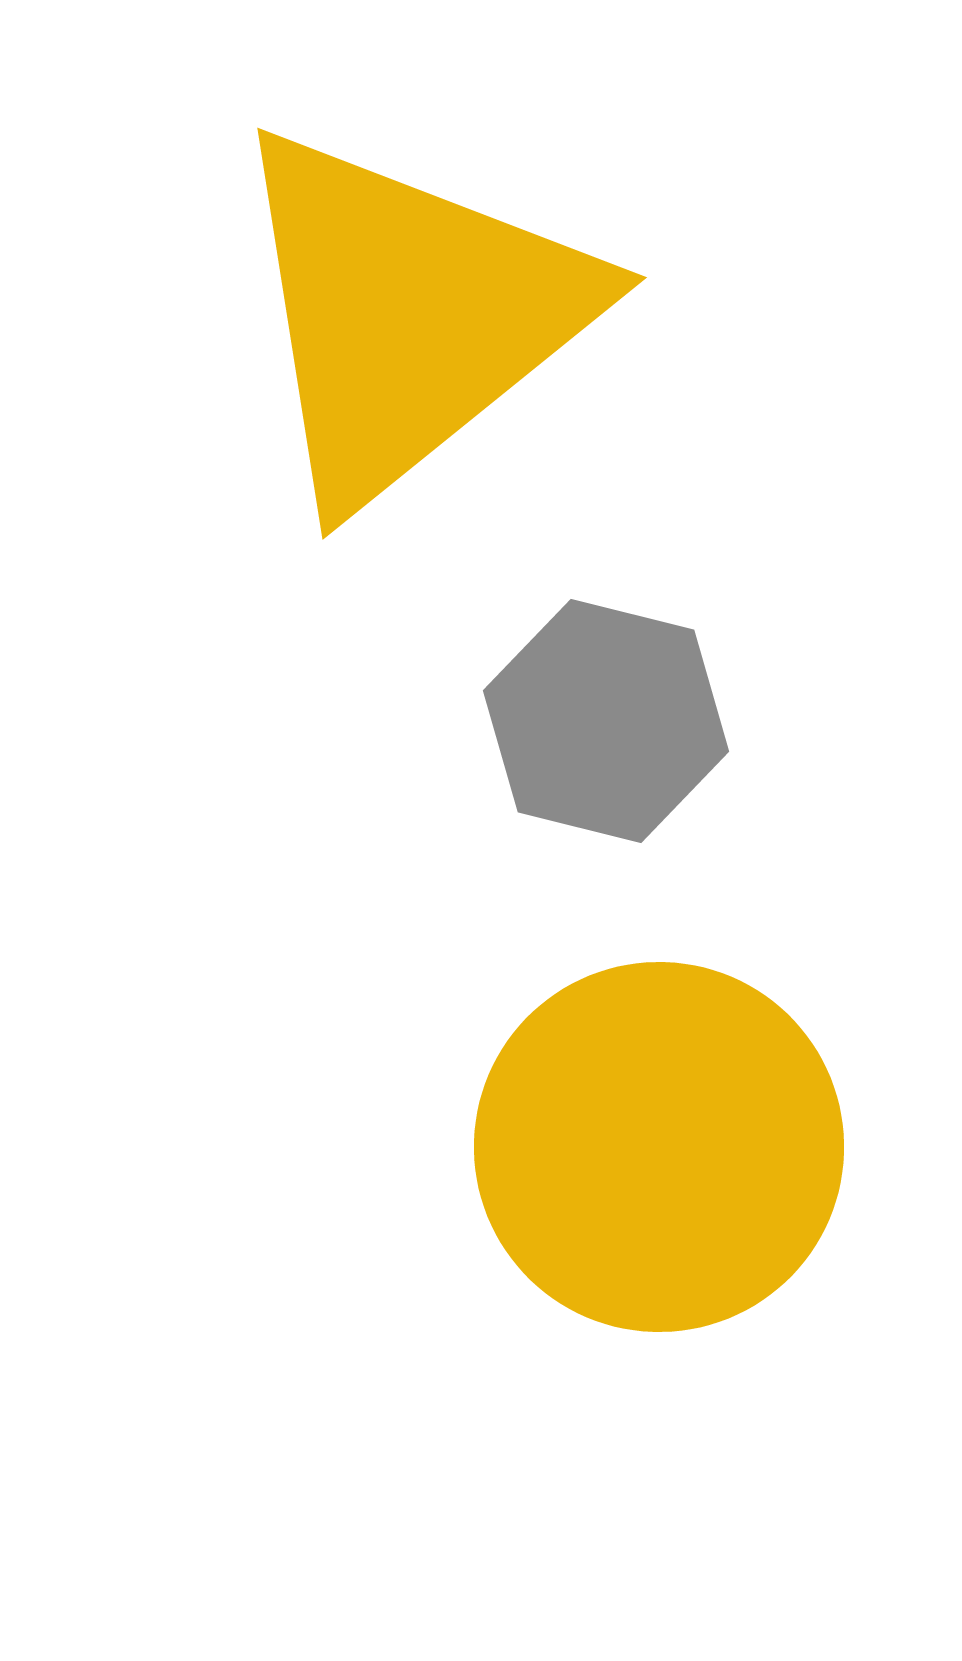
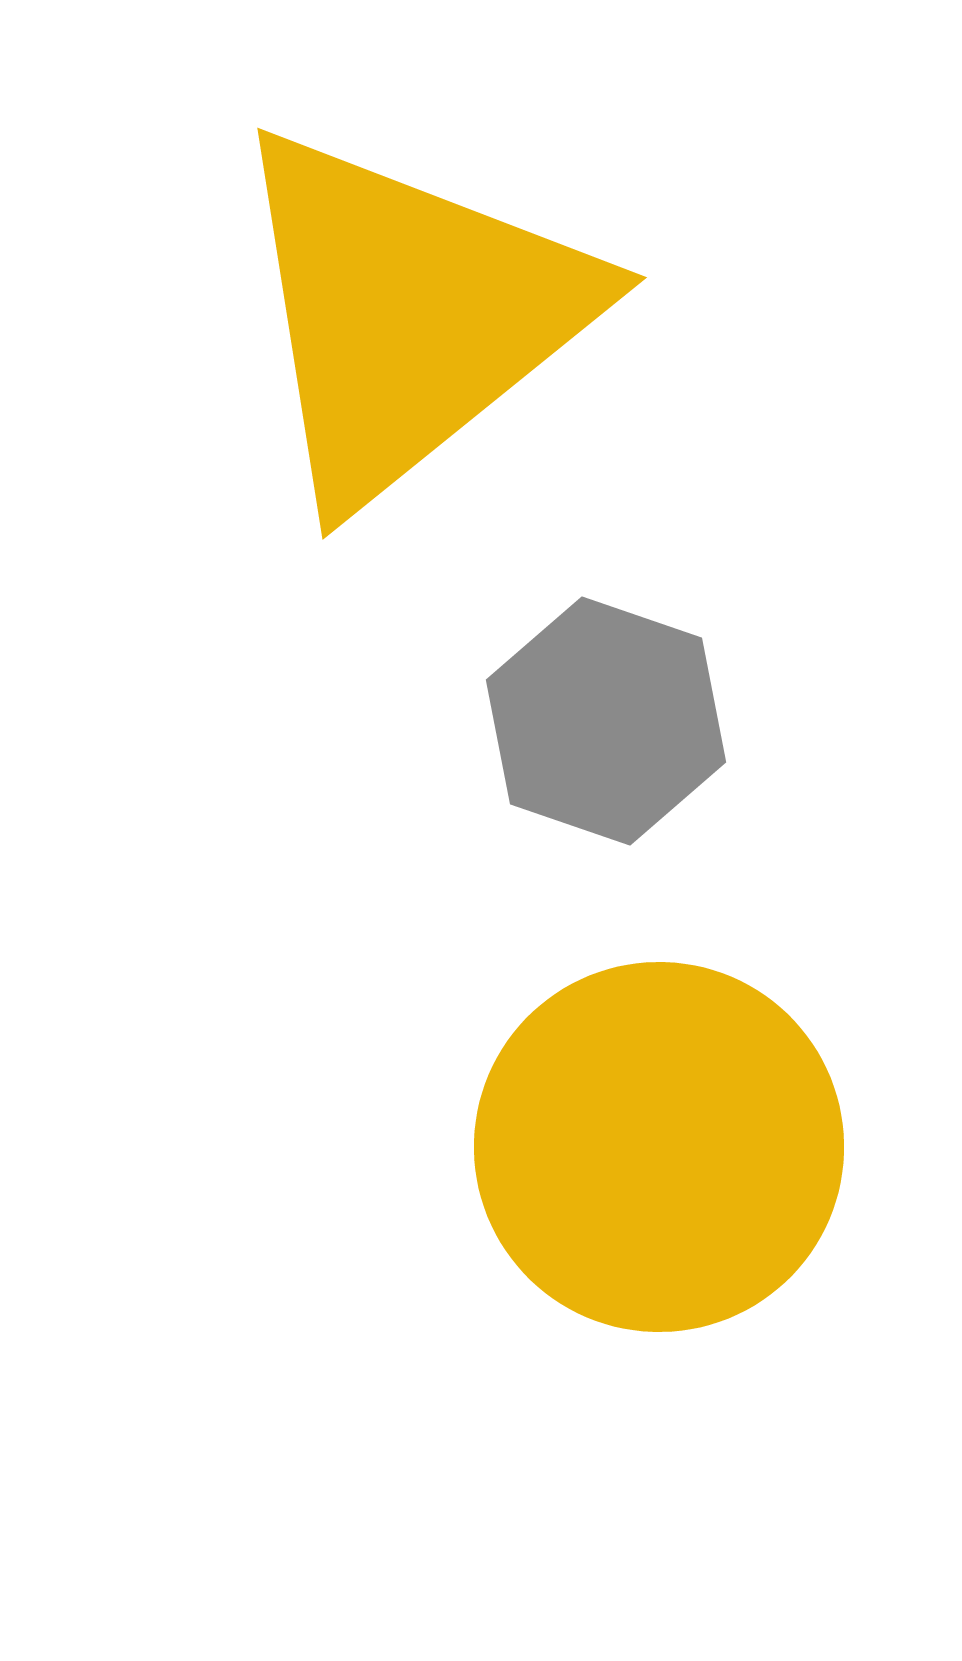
gray hexagon: rotated 5 degrees clockwise
